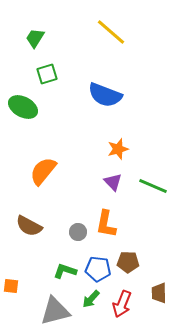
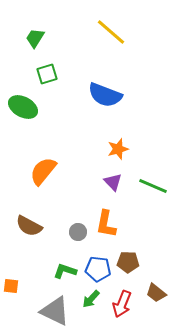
brown trapezoid: moved 3 px left; rotated 50 degrees counterclockwise
gray triangle: rotated 40 degrees clockwise
